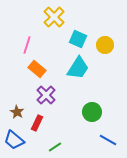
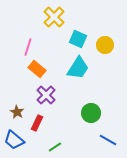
pink line: moved 1 px right, 2 px down
green circle: moved 1 px left, 1 px down
